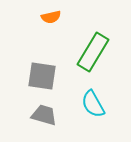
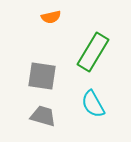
gray trapezoid: moved 1 px left, 1 px down
